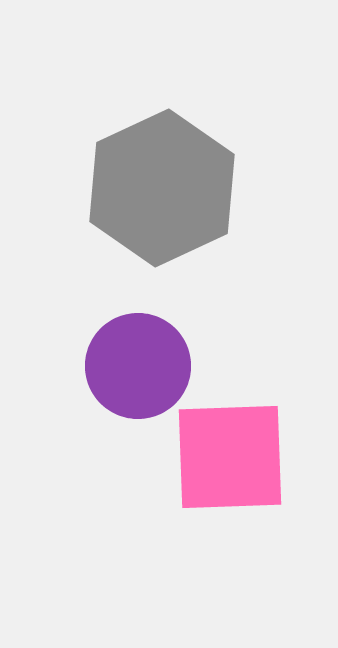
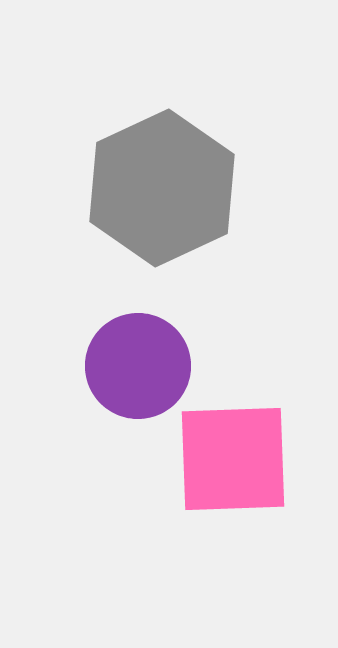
pink square: moved 3 px right, 2 px down
